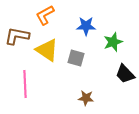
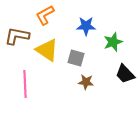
brown star: moved 16 px up
